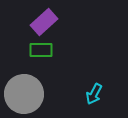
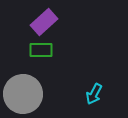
gray circle: moved 1 px left
